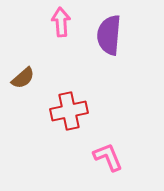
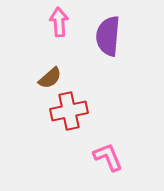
pink arrow: moved 2 px left
purple semicircle: moved 1 px left, 1 px down
brown semicircle: moved 27 px right
